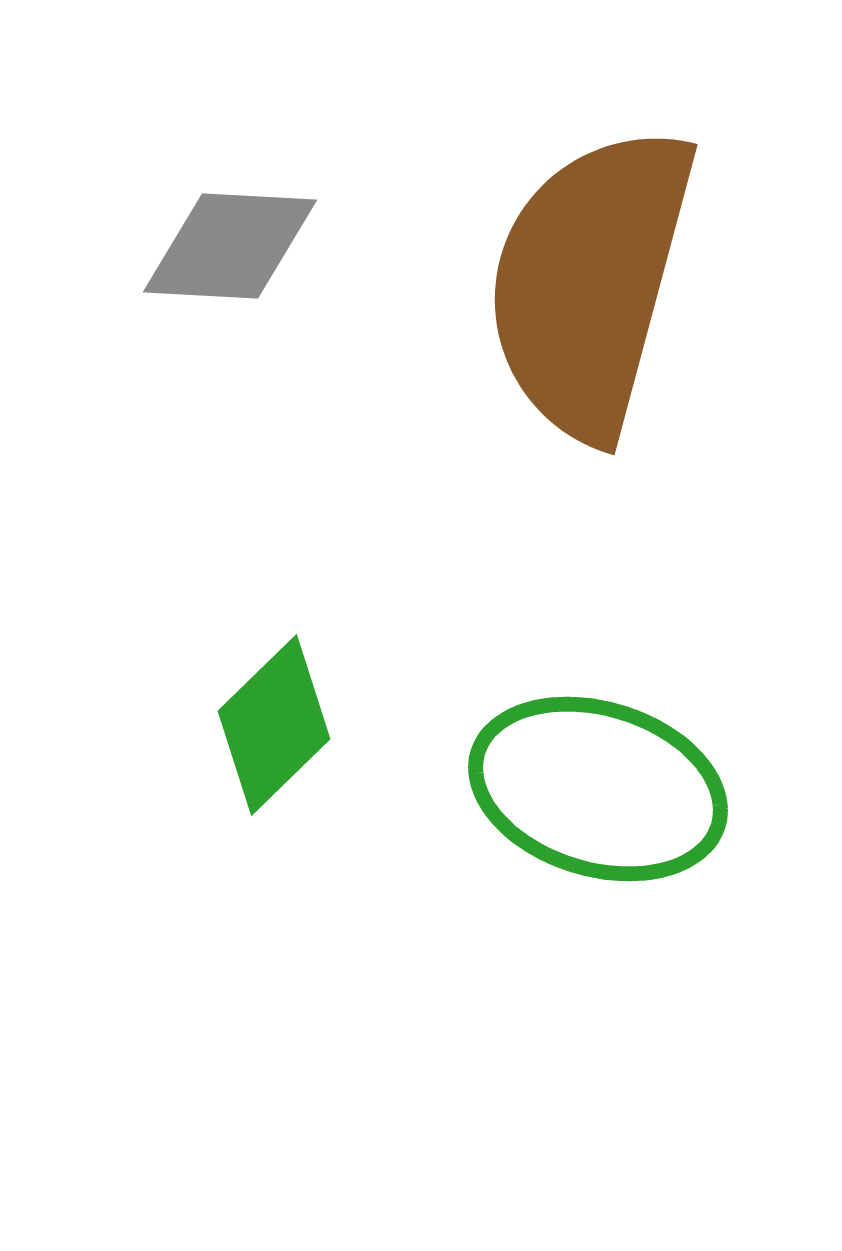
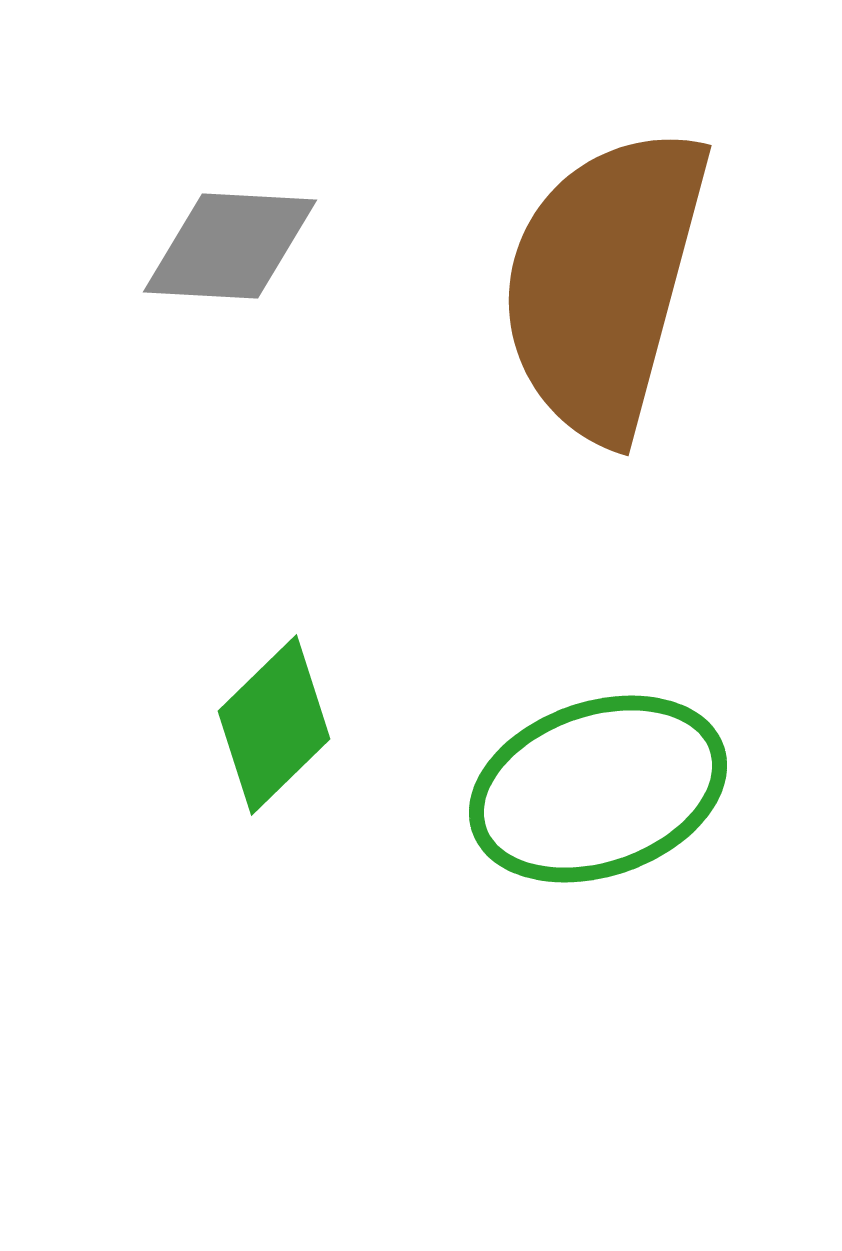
brown semicircle: moved 14 px right, 1 px down
green ellipse: rotated 36 degrees counterclockwise
